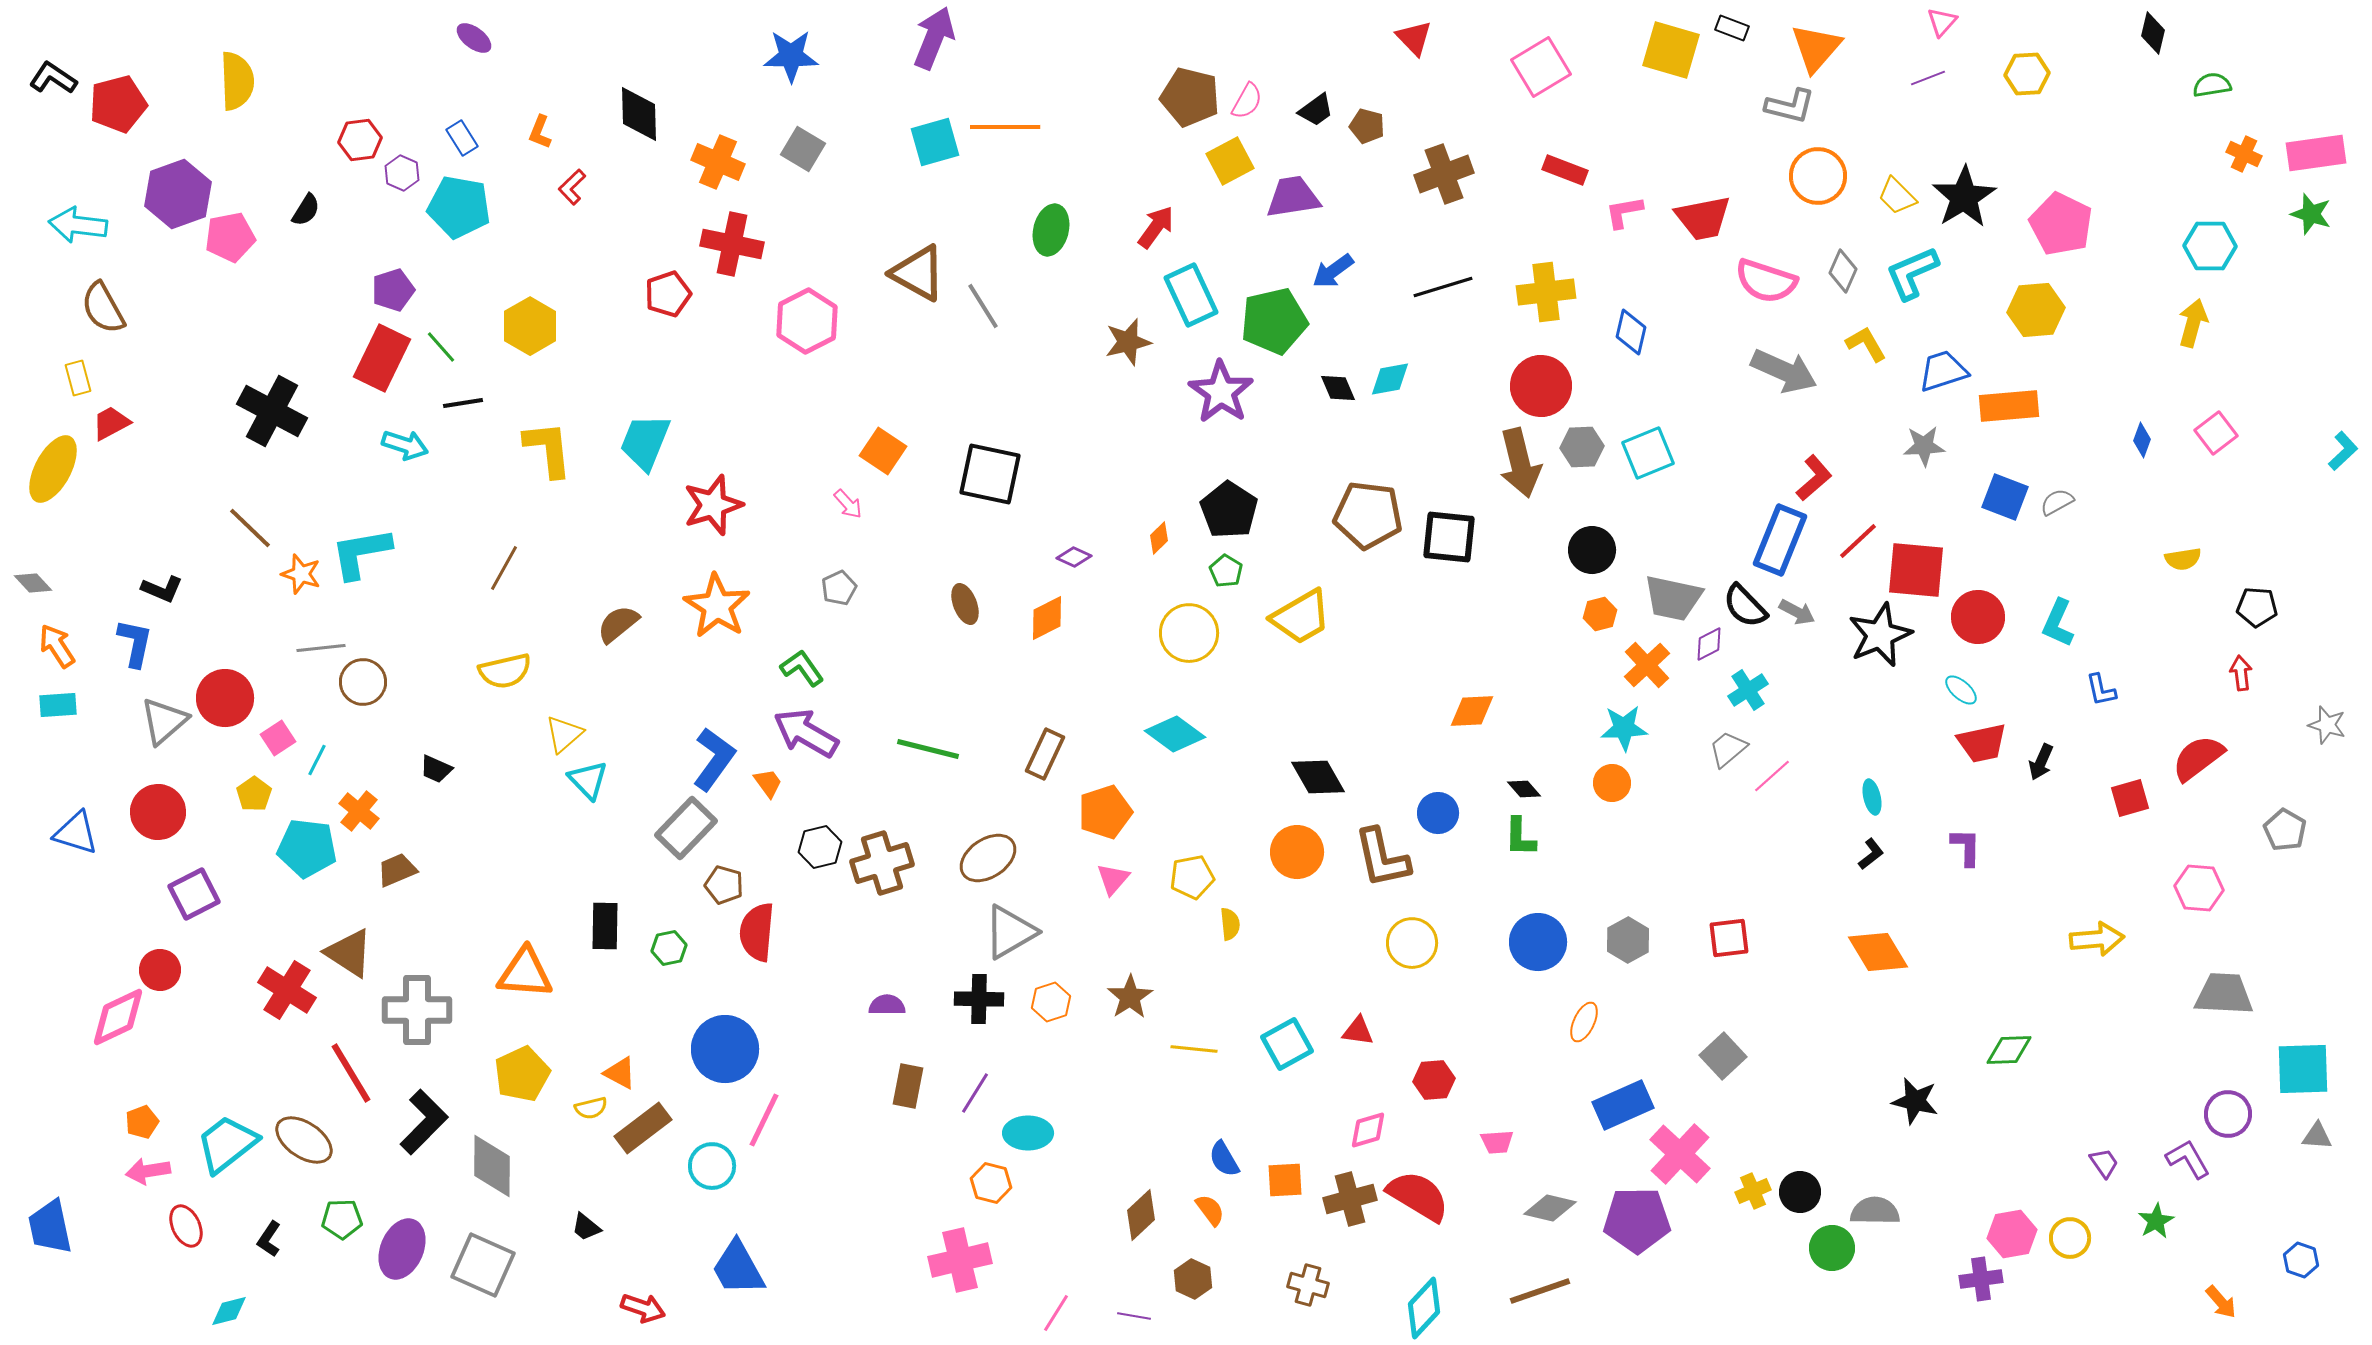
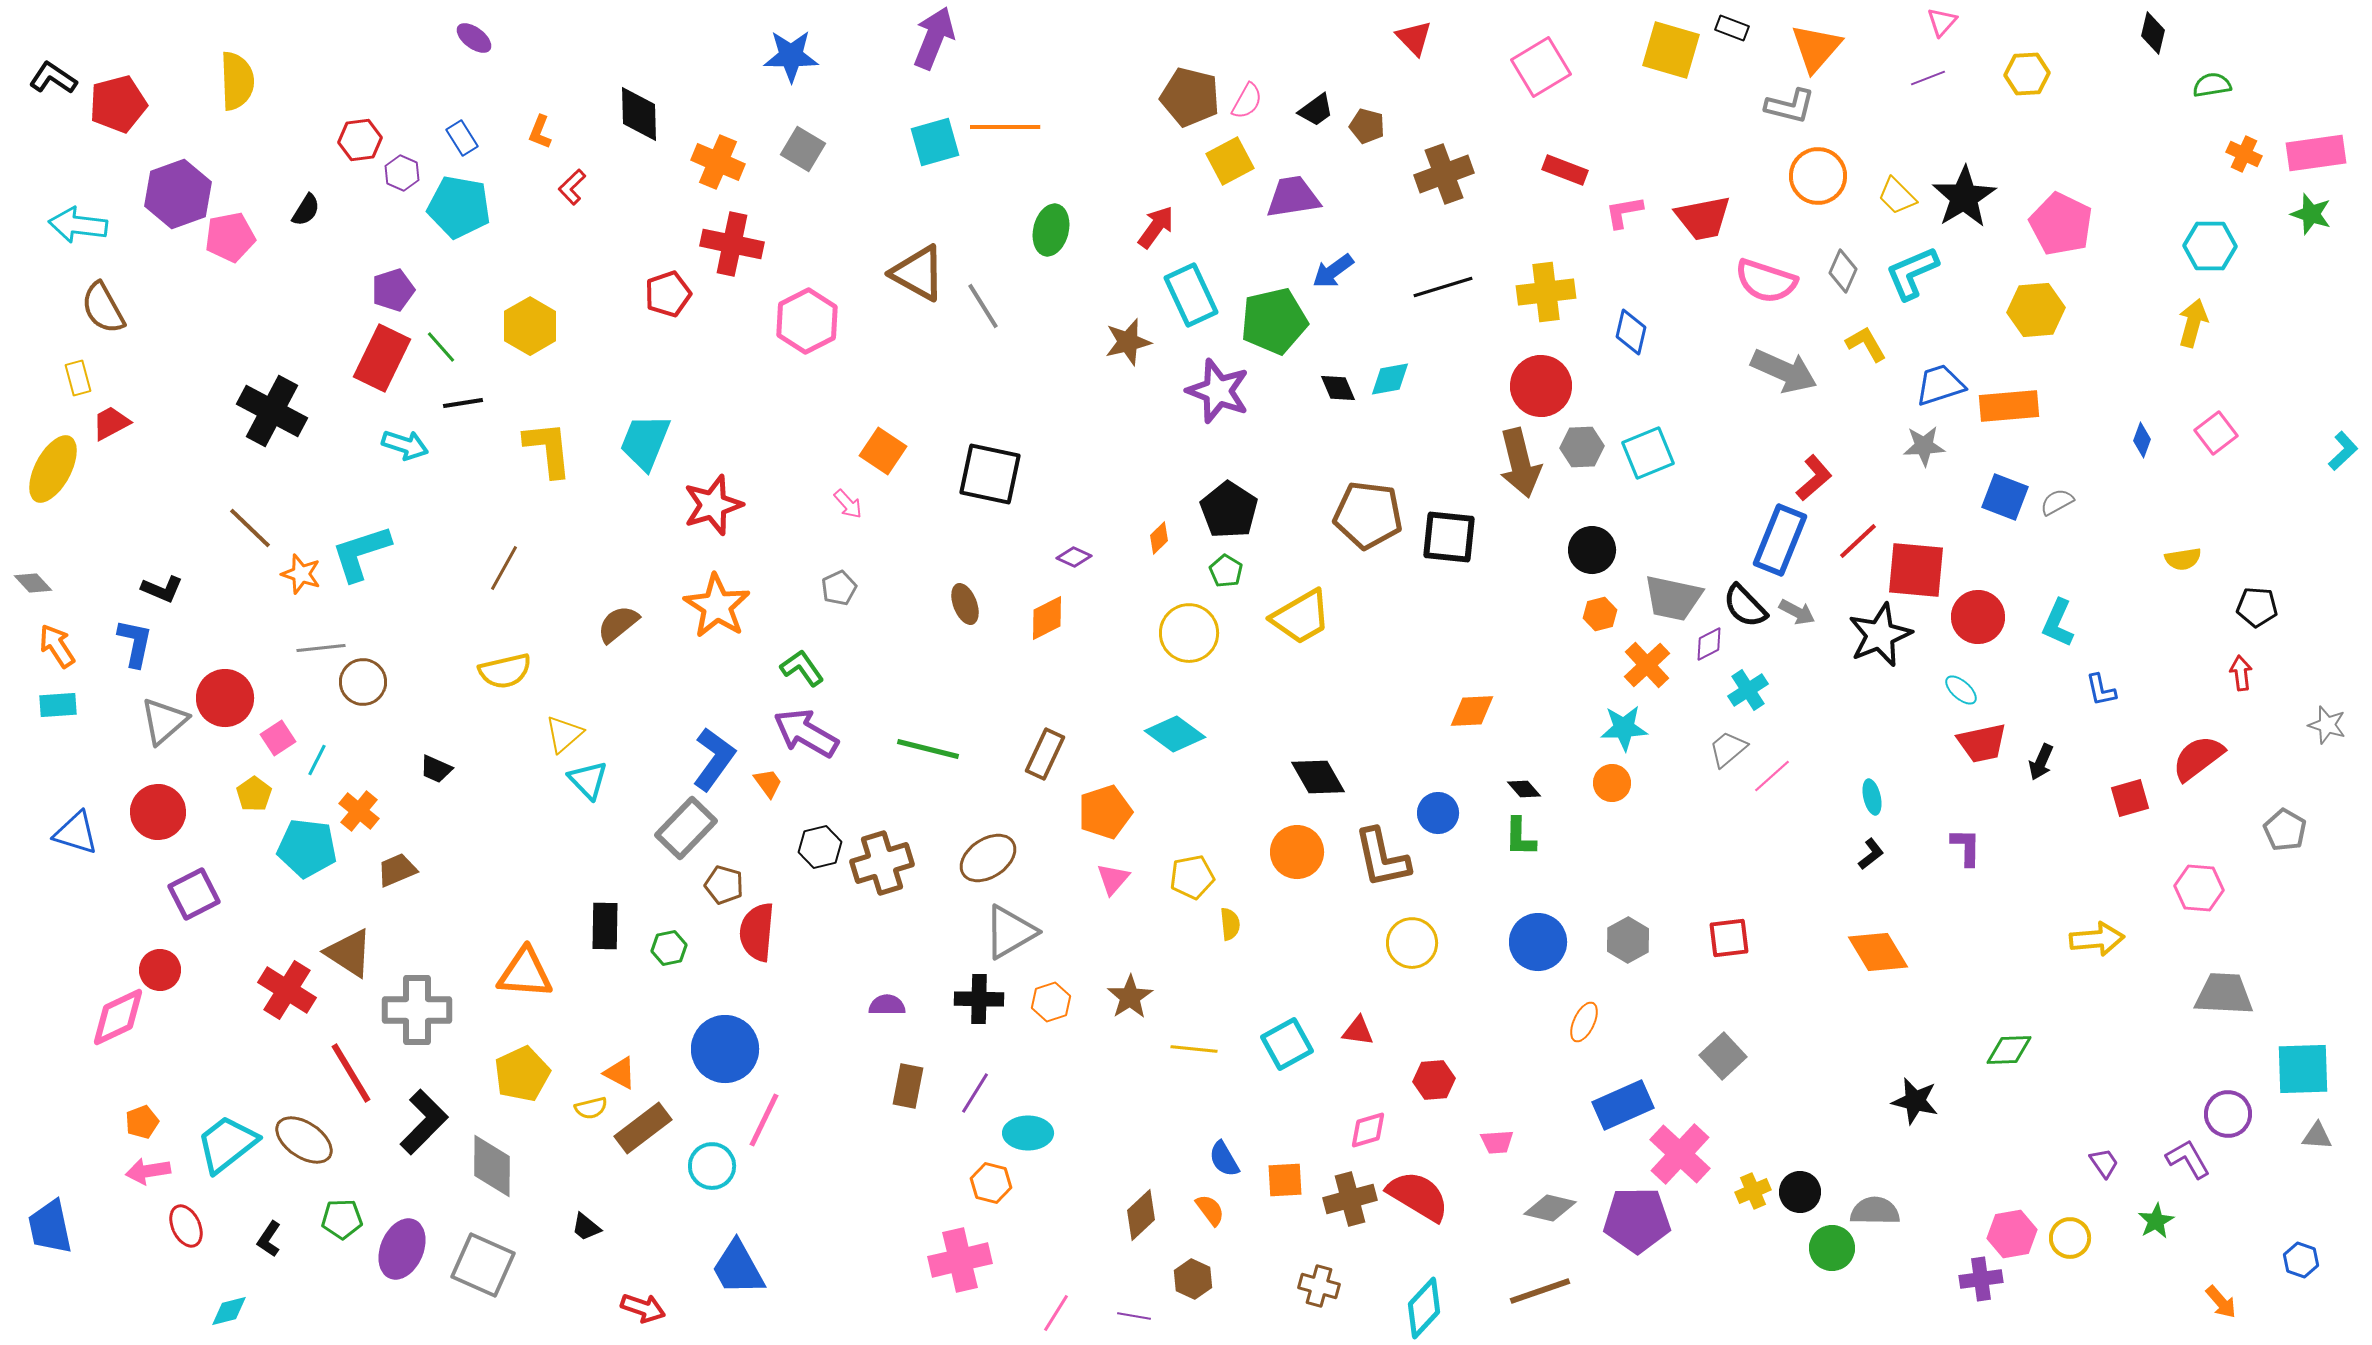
blue trapezoid at (1943, 371): moved 3 px left, 14 px down
purple star at (1221, 392): moved 3 px left, 1 px up; rotated 14 degrees counterclockwise
cyan L-shape at (361, 553): rotated 8 degrees counterclockwise
brown cross at (1308, 1285): moved 11 px right, 1 px down
